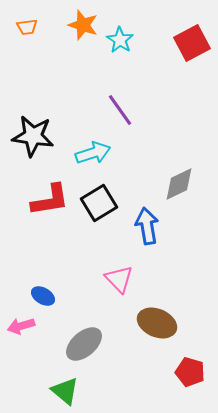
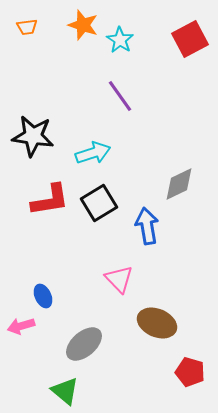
red square: moved 2 px left, 4 px up
purple line: moved 14 px up
blue ellipse: rotated 35 degrees clockwise
